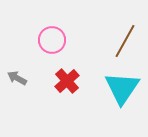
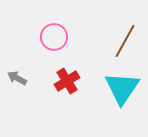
pink circle: moved 2 px right, 3 px up
red cross: rotated 10 degrees clockwise
